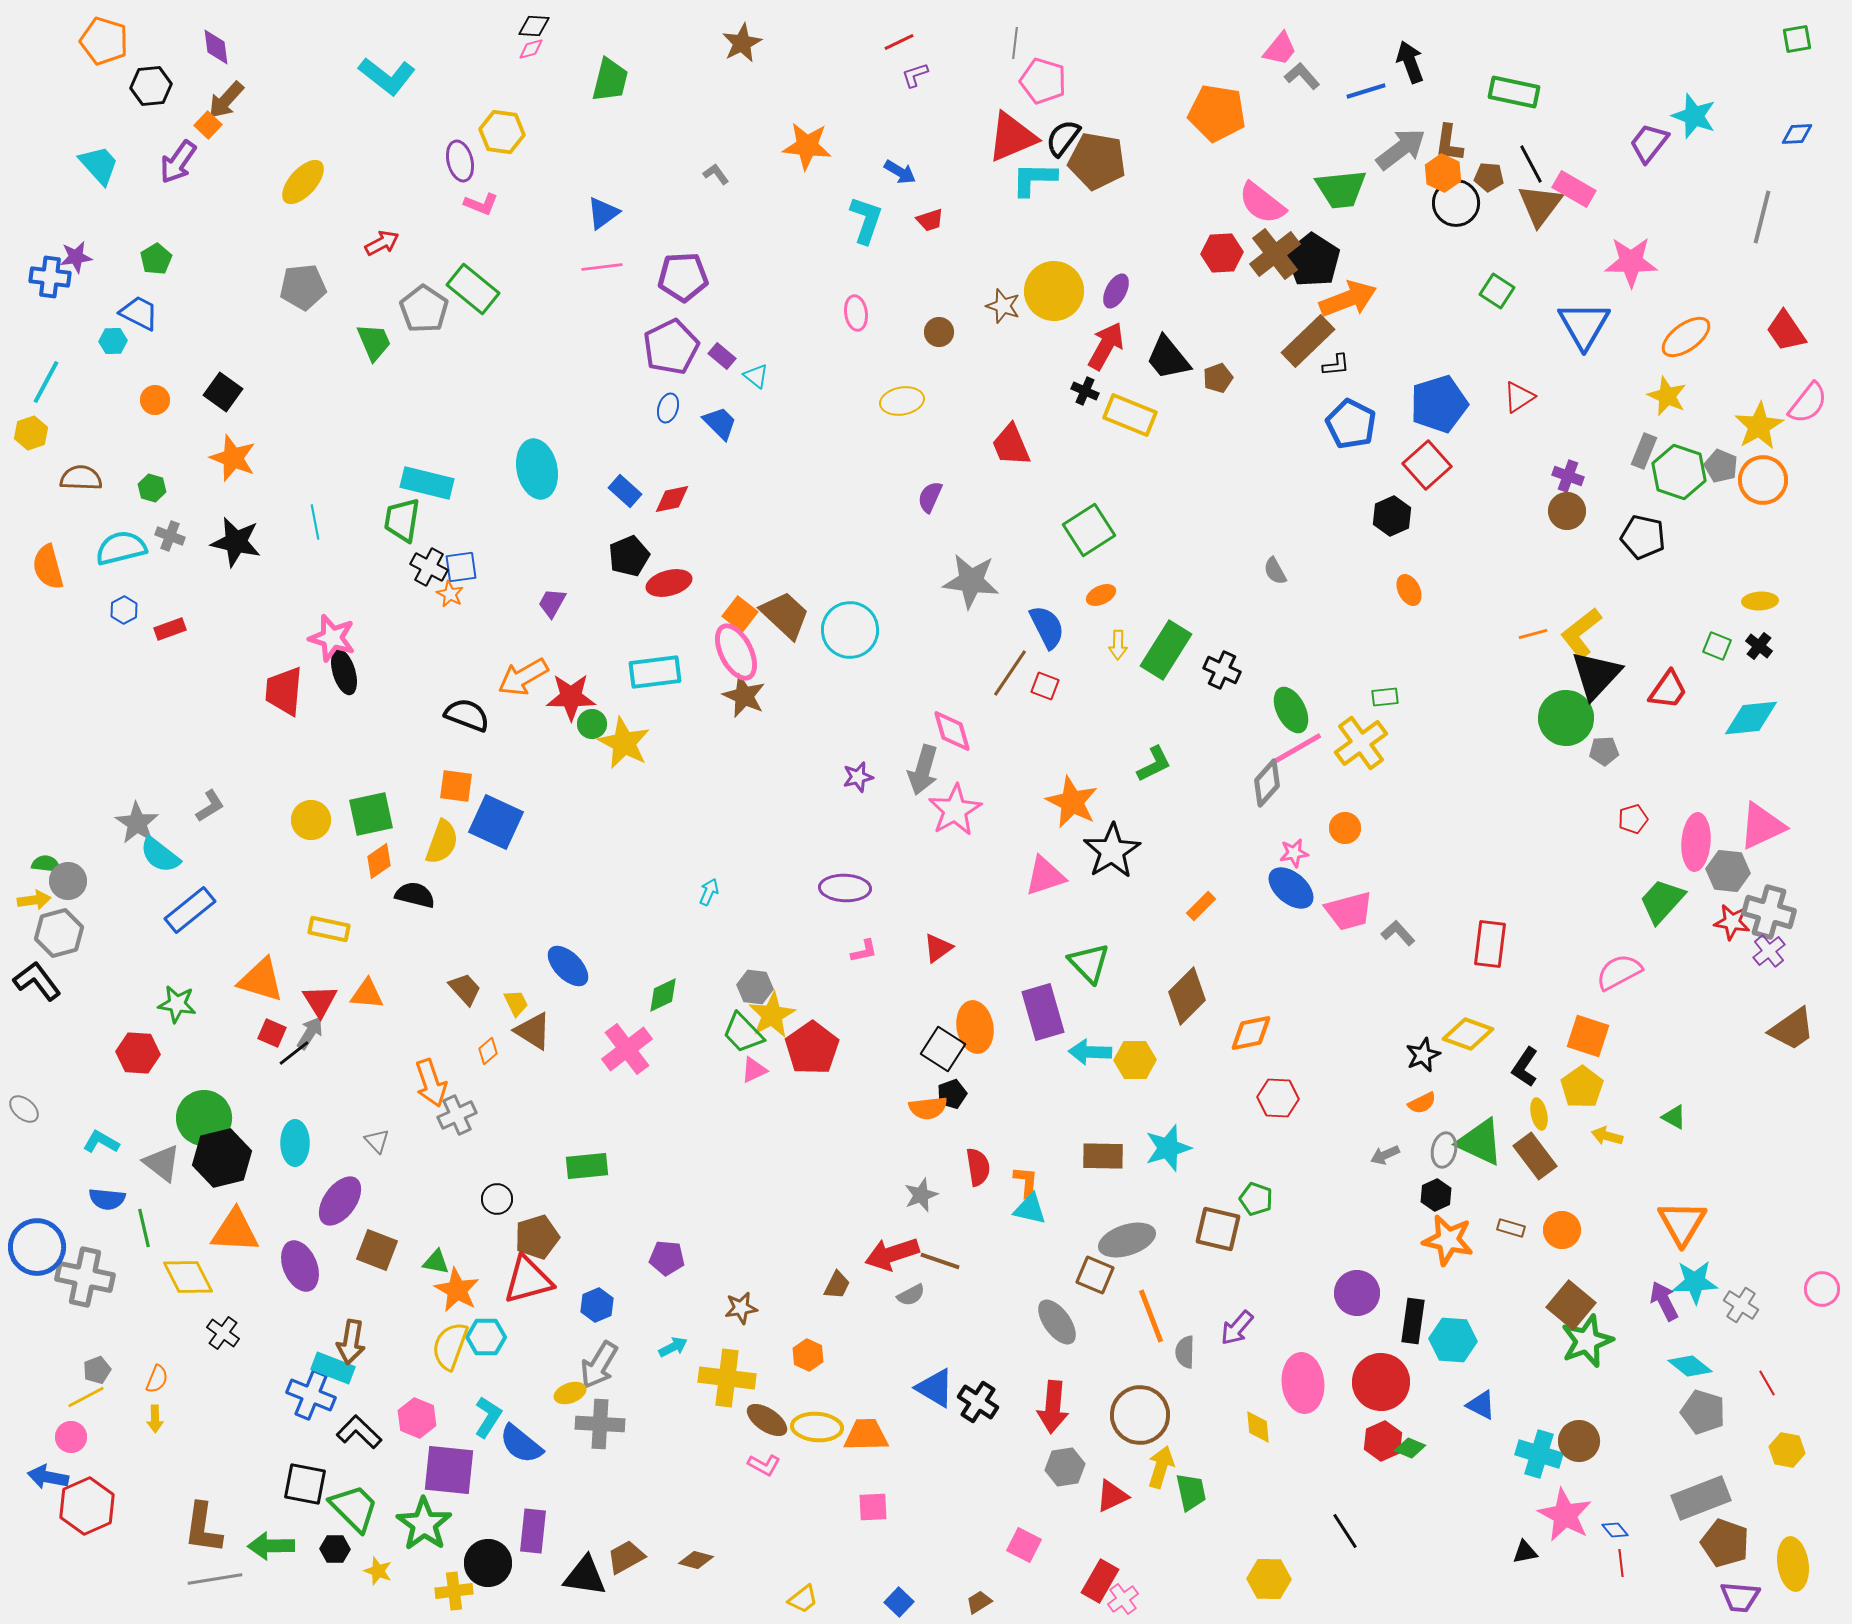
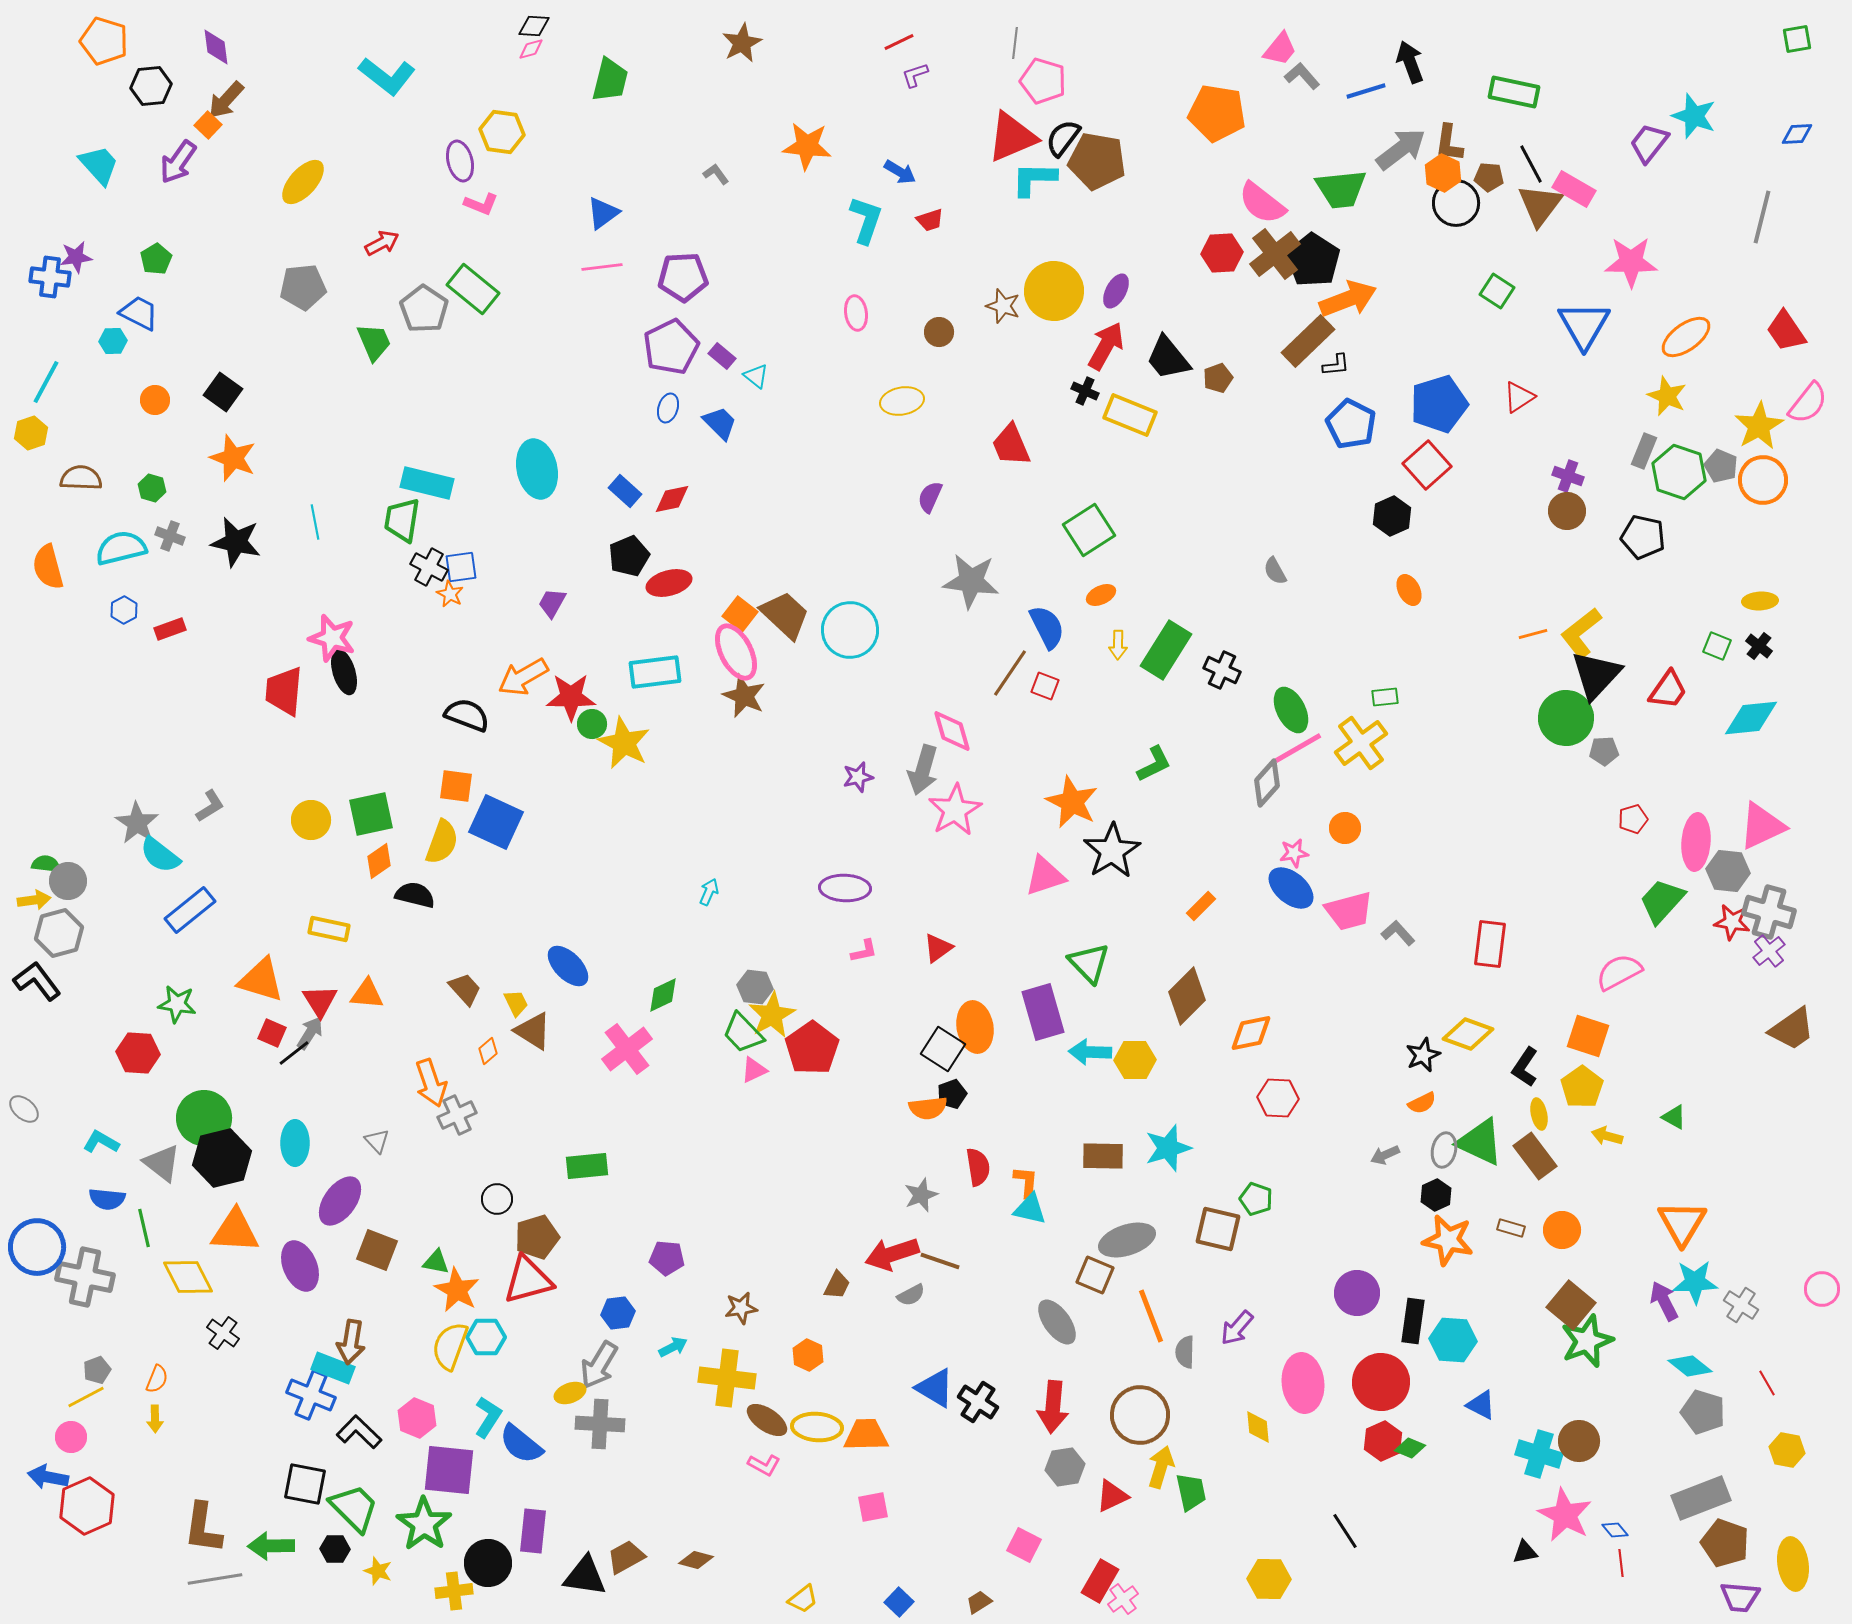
blue hexagon at (597, 1305): moved 21 px right, 8 px down; rotated 16 degrees clockwise
pink square at (873, 1507): rotated 8 degrees counterclockwise
